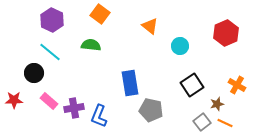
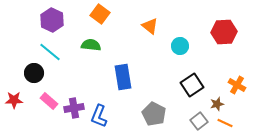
red hexagon: moved 2 px left, 1 px up; rotated 20 degrees clockwise
blue rectangle: moved 7 px left, 6 px up
gray pentagon: moved 3 px right, 4 px down; rotated 15 degrees clockwise
gray square: moved 3 px left, 1 px up
